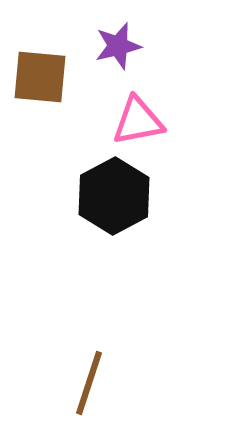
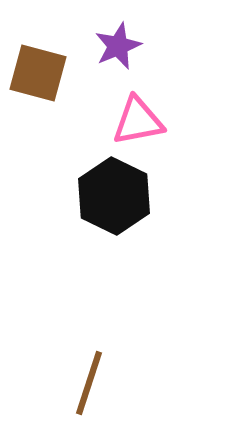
purple star: rotated 9 degrees counterclockwise
brown square: moved 2 px left, 4 px up; rotated 10 degrees clockwise
black hexagon: rotated 6 degrees counterclockwise
